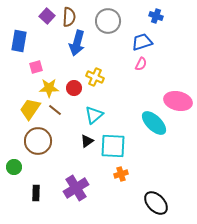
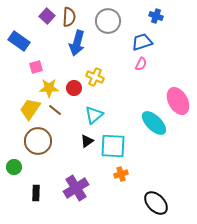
blue rectangle: rotated 65 degrees counterclockwise
pink ellipse: rotated 48 degrees clockwise
